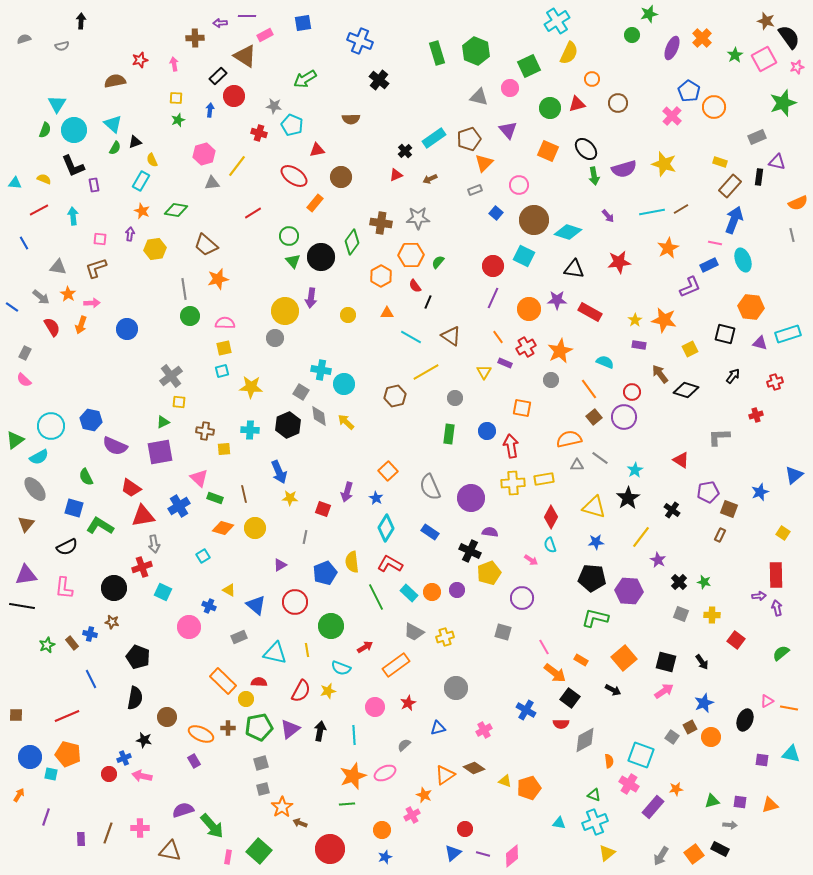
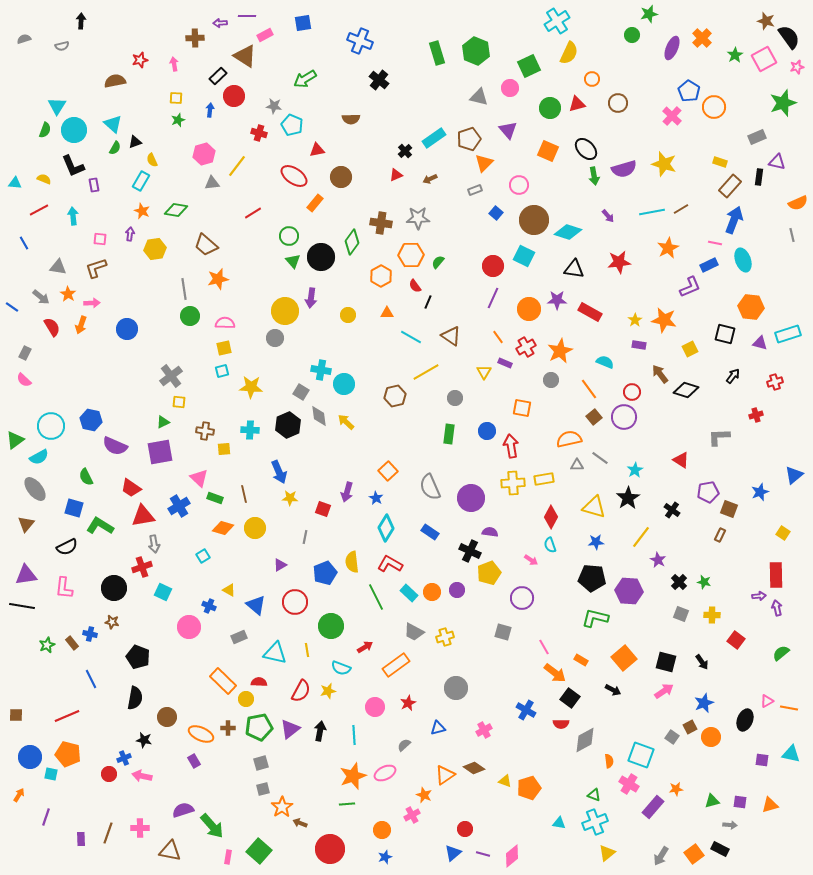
cyan triangle at (57, 104): moved 2 px down
